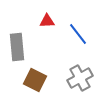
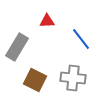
blue line: moved 3 px right, 5 px down
gray rectangle: rotated 36 degrees clockwise
gray cross: moved 7 px left; rotated 35 degrees clockwise
